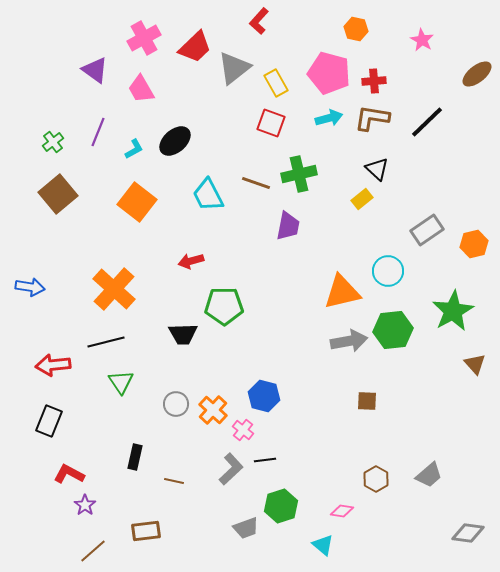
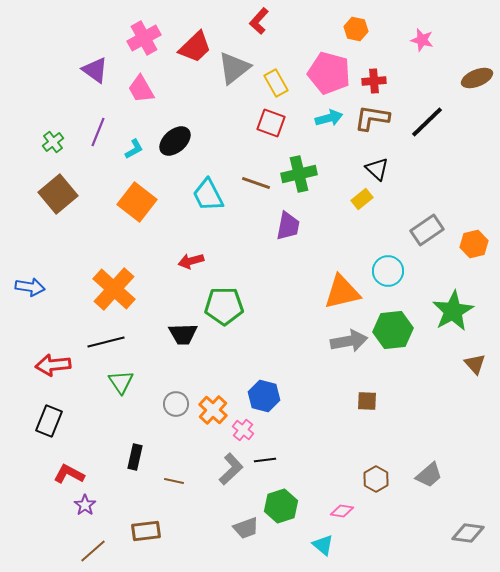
pink star at (422, 40): rotated 15 degrees counterclockwise
brown ellipse at (477, 74): moved 4 px down; rotated 16 degrees clockwise
